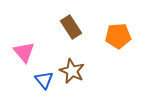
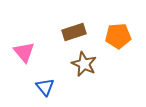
brown rectangle: moved 3 px right, 5 px down; rotated 75 degrees counterclockwise
brown star: moved 12 px right, 7 px up
blue triangle: moved 1 px right, 7 px down
